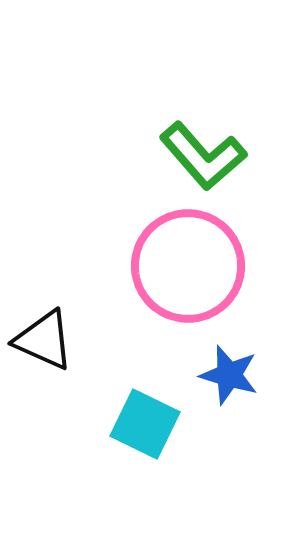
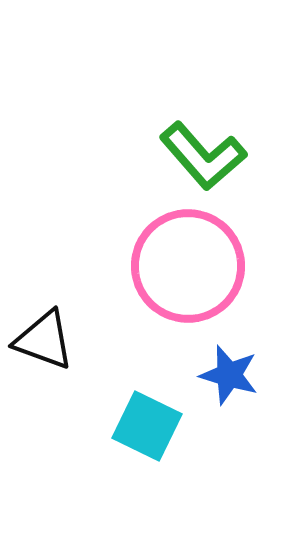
black triangle: rotated 4 degrees counterclockwise
cyan square: moved 2 px right, 2 px down
